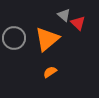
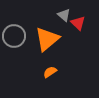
gray circle: moved 2 px up
